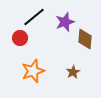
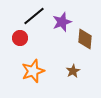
black line: moved 1 px up
purple star: moved 3 px left
brown star: moved 1 px up
